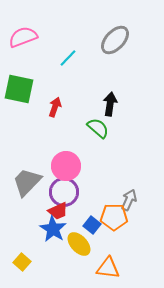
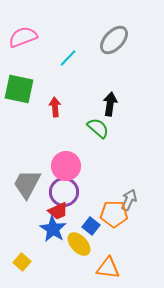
gray ellipse: moved 1 px left
red arrow: rotated 24 degrees counterclockwise
gray trapezoid: moved 2 px down; rotated 16 degrees counterclockwise
orange pentagon: moved 3 px up
blue square: moved 1 px left, 1 px down
